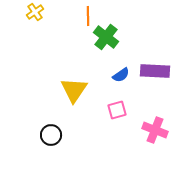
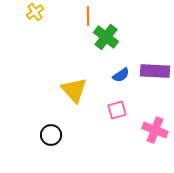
yellow triangle: rotated 16 degrees counterclockwise
